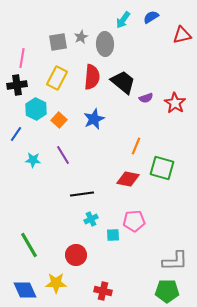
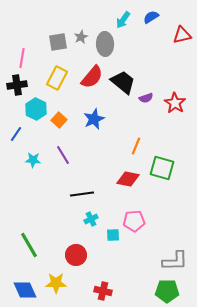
red semicircle: rotated 35 degrees clockwise
